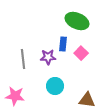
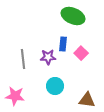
green ellipse: moved 4 px left, 5 px up
